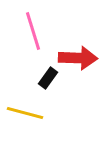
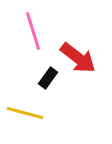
red arrow: rotated 36 degrees clockwise
